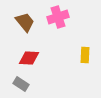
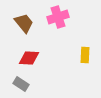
brown trapezoid: moved 1 px left, 1 px down
